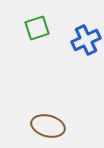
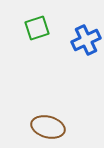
brown ellipse: moved 1 px down
